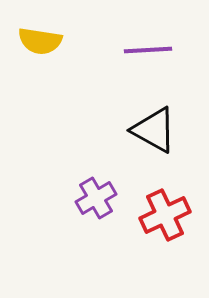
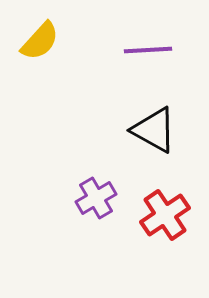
yellow semicircle: rotated 57 degrees counterclockwise
red cross: rotated 9 degrees counterclockwise
